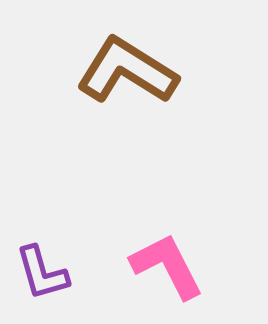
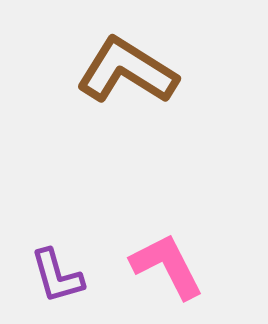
purple L-shape: moved 15 px right, 3 px down
